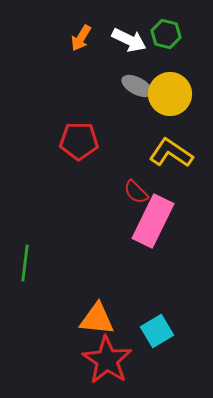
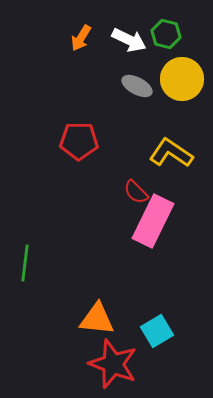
yellow circle: moved 12 px right, 15 px up
red star: moved 6 px right, 4 px down; rotated 12 degrees counterclockwise
